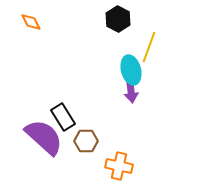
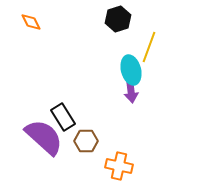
black hexagon: rotated 15 degrees clockwise
